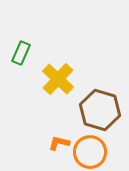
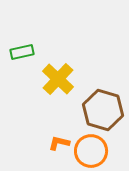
green rectangle: moved 1 px right, 1 px up; rotated 55 degrees clockwise
brown hexagon: moved 3 px right
orange circle: moved 1 px right, 1 px up
